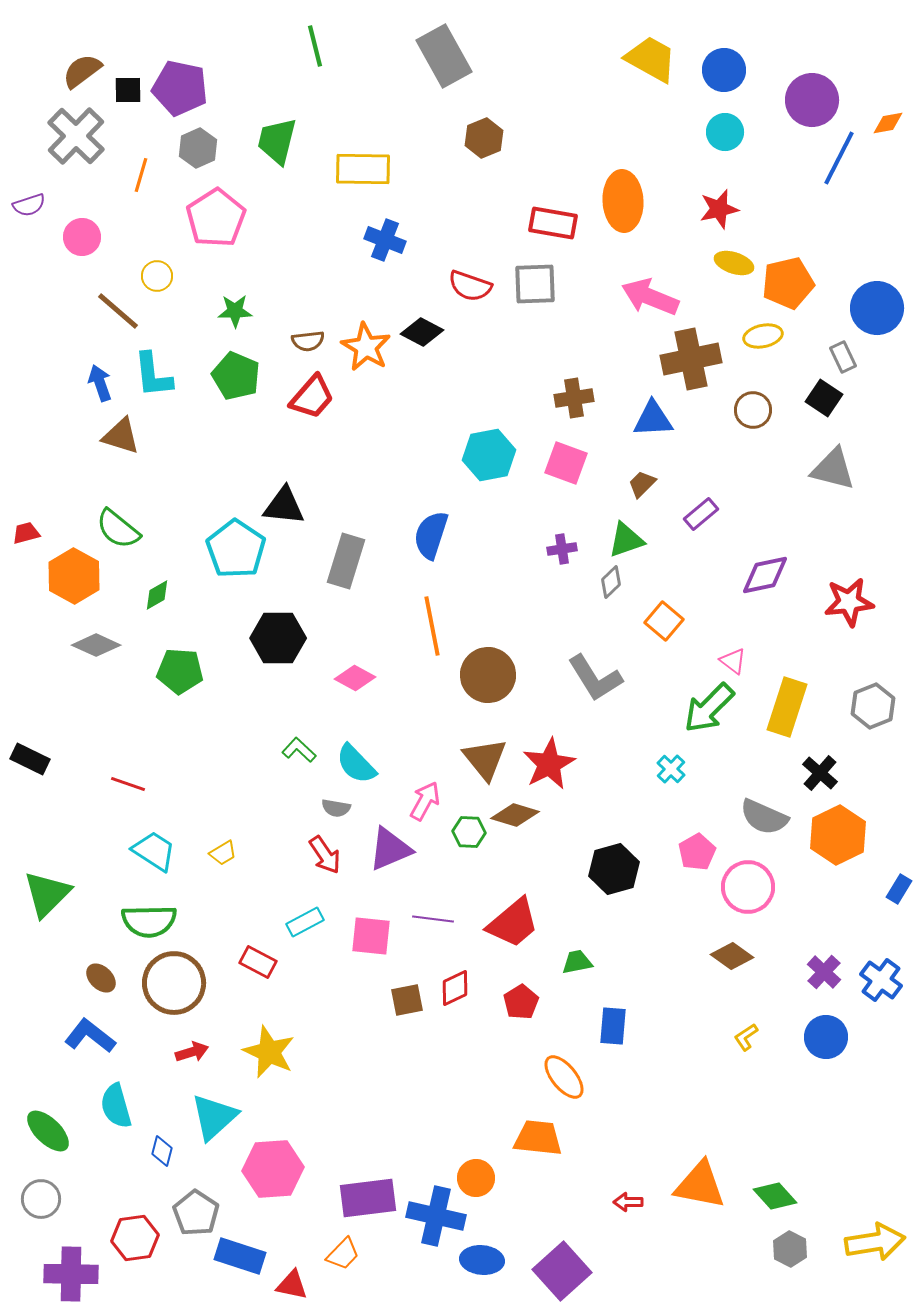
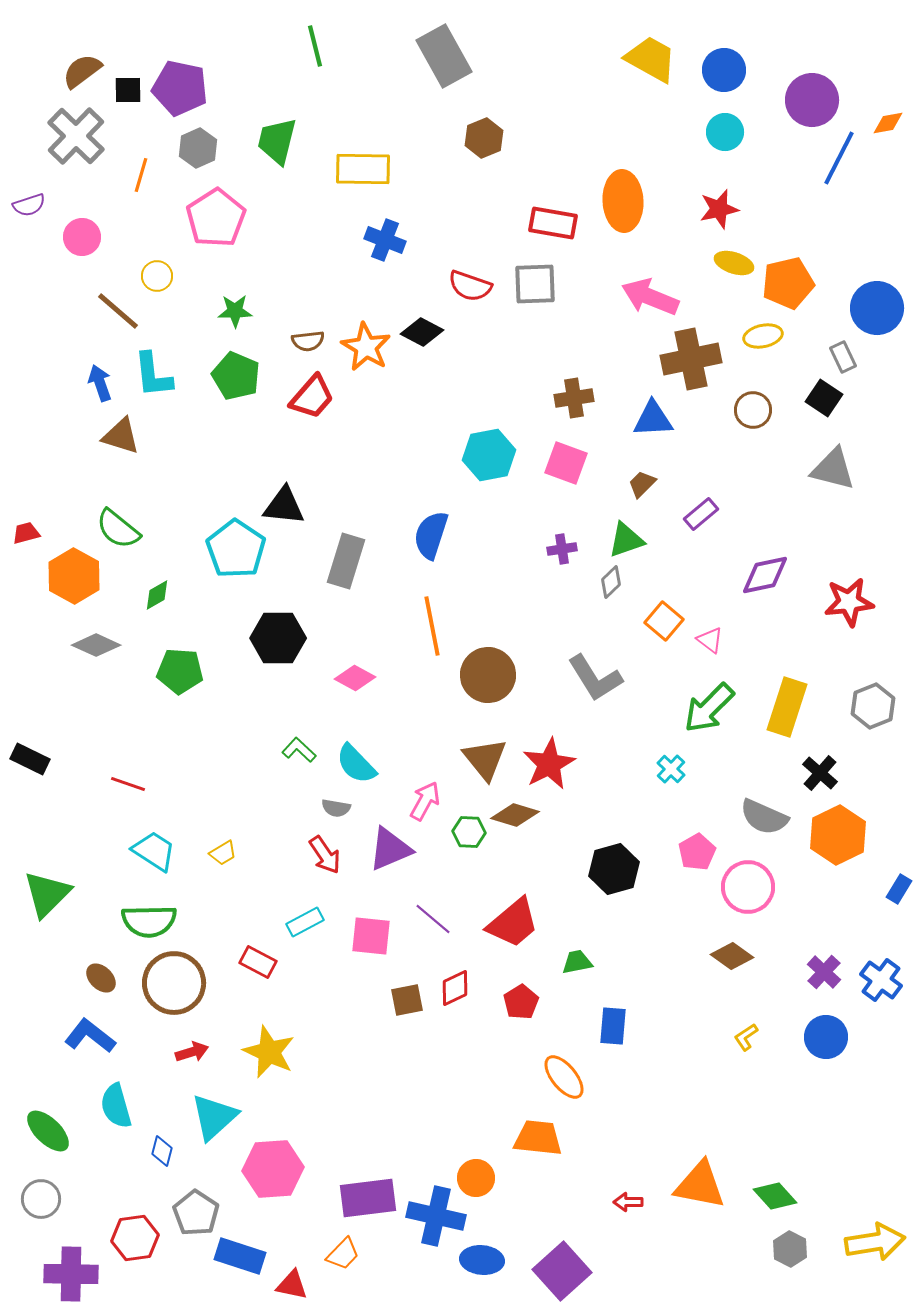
pink triangle at (733, 661): moved 23 px left, 21 px up
purple line at (433, 919): rotated 33 degrees clockwise
